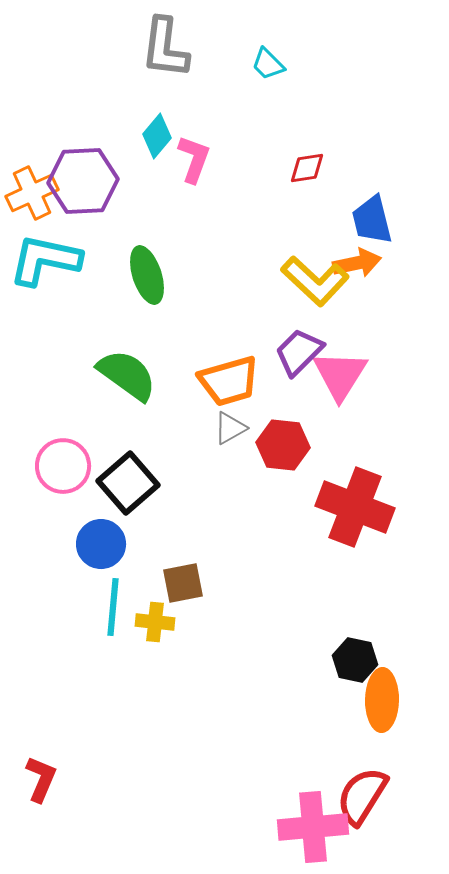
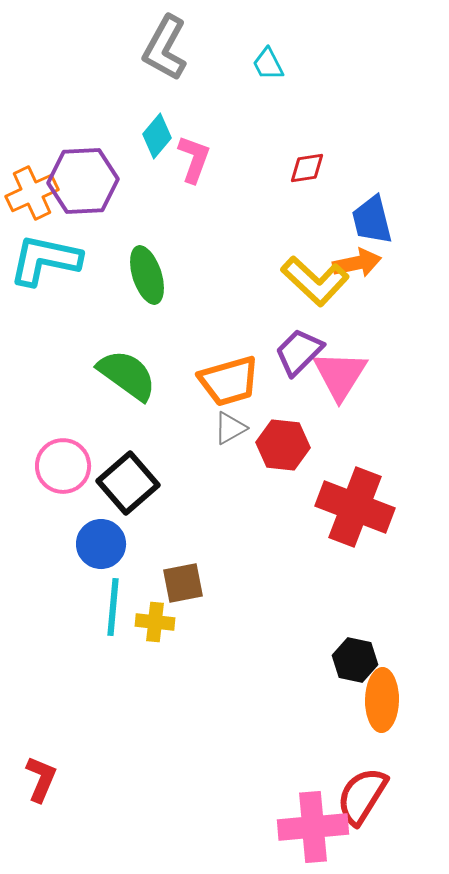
gray L-shape: rotated 22 degrees clockwise
cyan trapezoid: rotated 18 degrees clockwise
